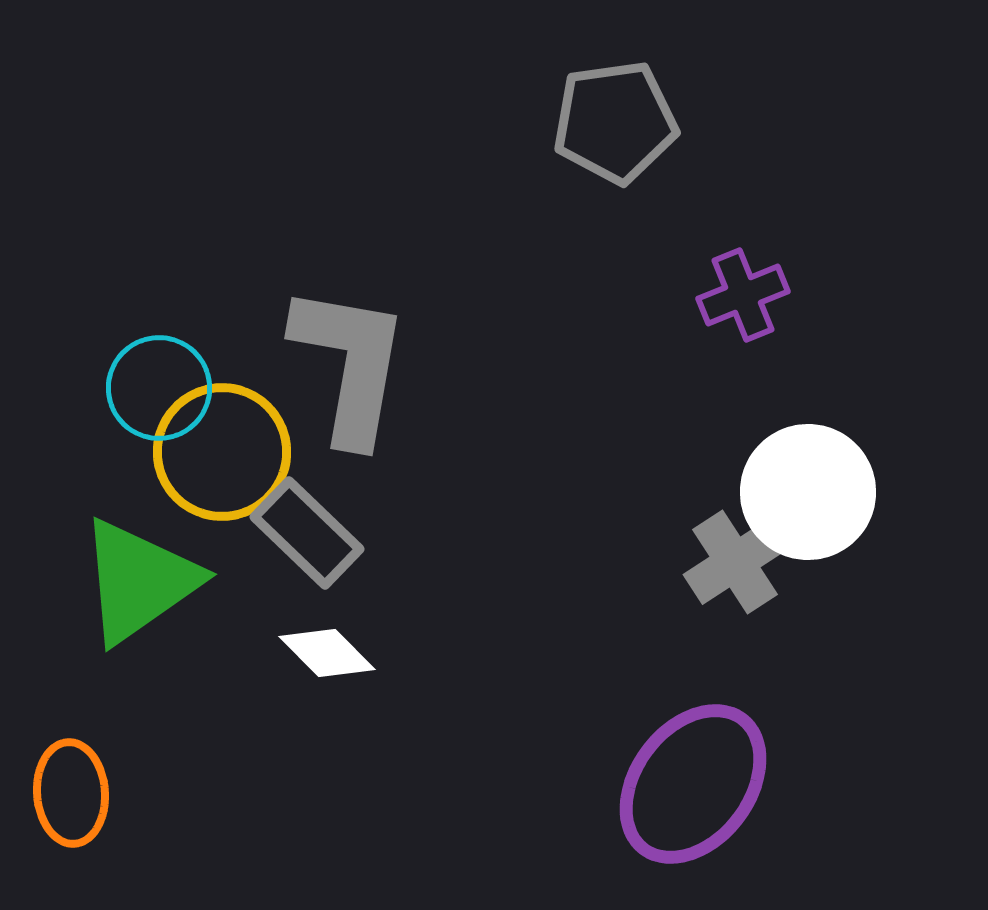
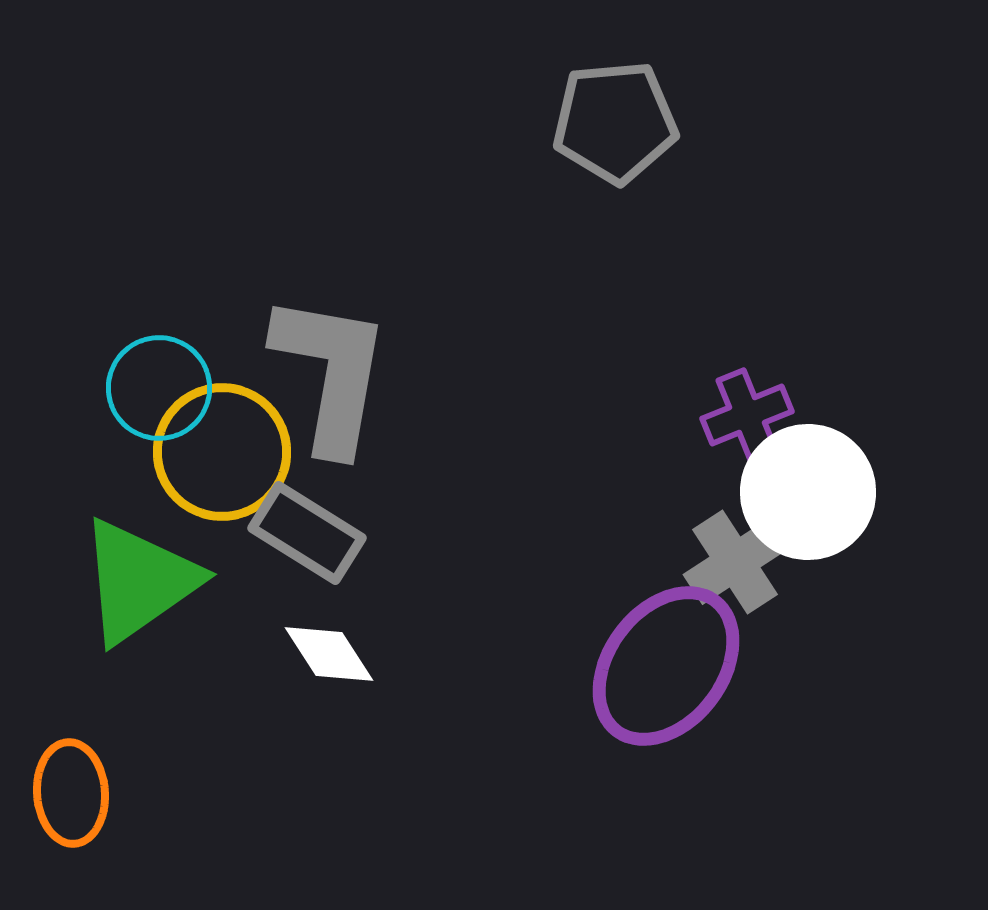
gray pentagon: rotated 3 degrees clockwise
purple cross: moved 4 px right, 120 px down
gray L-shape: moved 19 px left, 9 px down
gray rectangle: rotated 12 degrees counterclockwise
white diamond: moved 2 px right, 1 px down; rotated 12 degrees clockwise
purple ellipse: moved 27 px left, 118 px up
